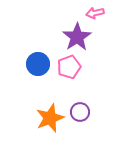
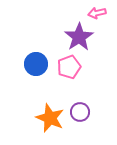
pink arrow: moved 2 px right
purple star: moved 2 px right
blue circle: moved 2 px left
orange star: rotated 28 degrees counterclockwise
